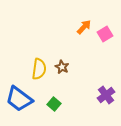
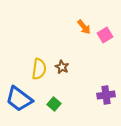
orange arrow: rotated 98 degrees clockwise
pink square: moved 1 px down
purple cross: rotated 30 degrees clockwise
